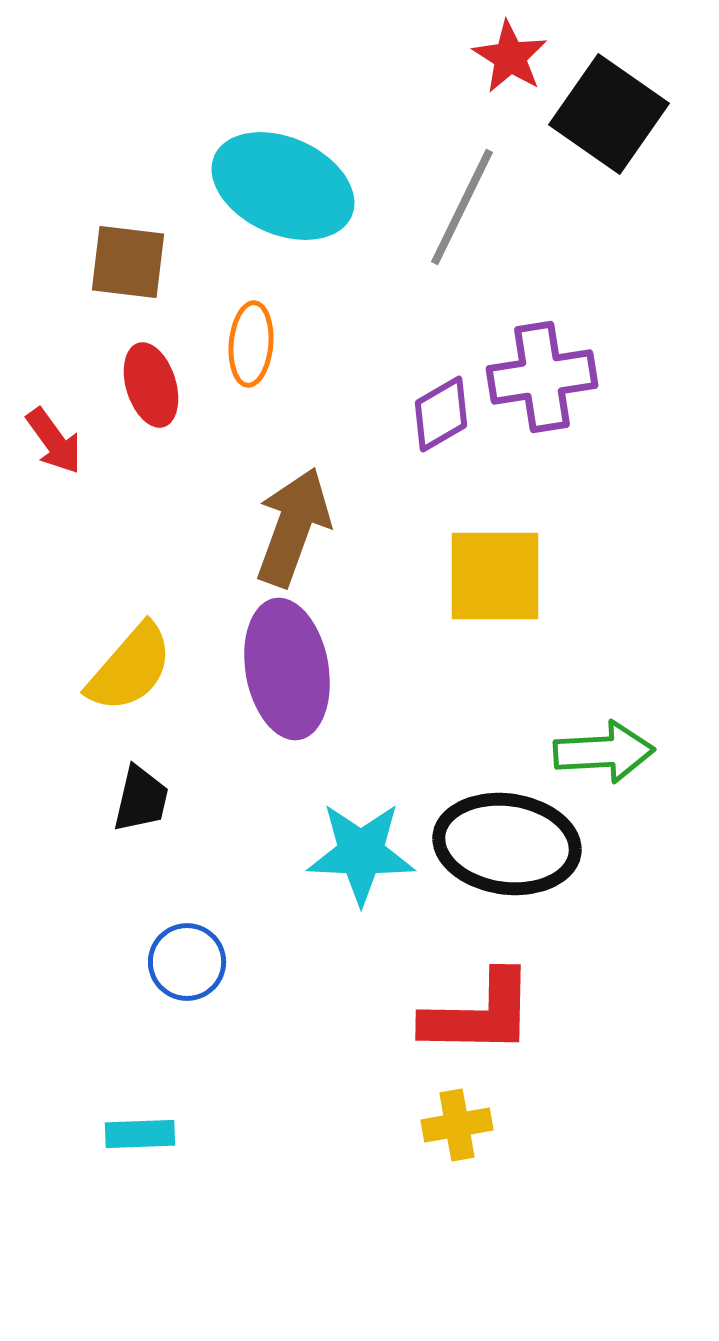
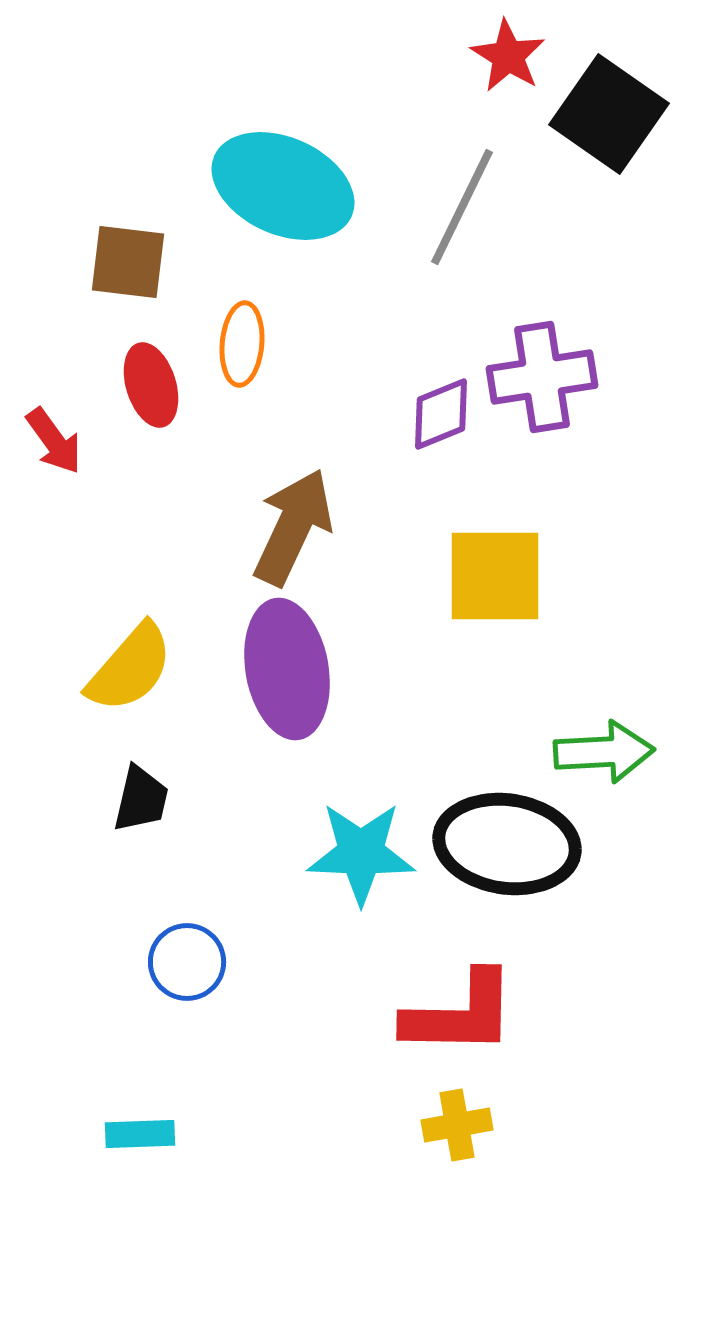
red star: moved 2 px left, 1 px up
orange ellipse: moved 9 px left
purple diamond: rotated 8 degrees clockwise
brown arrow: rotated 5 degrees clockwise
red L-shape: moved 19 px left
